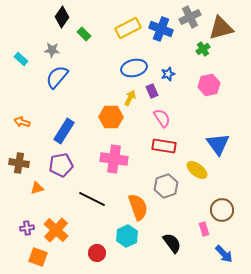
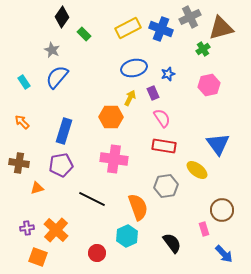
gray star: rotated 21 degrees clockwise
cyan rectangle: moved 3 px right, 23 px down; rotated 16 degrees clockwise
purple rectangle: moved 1 px right, 2 px down
orange arrow: rotated 28 degrees clockwise
blue rectangle: rotated 15 degrees counterclockwise
gray hexagon: rotated 10 degrees clockwise
